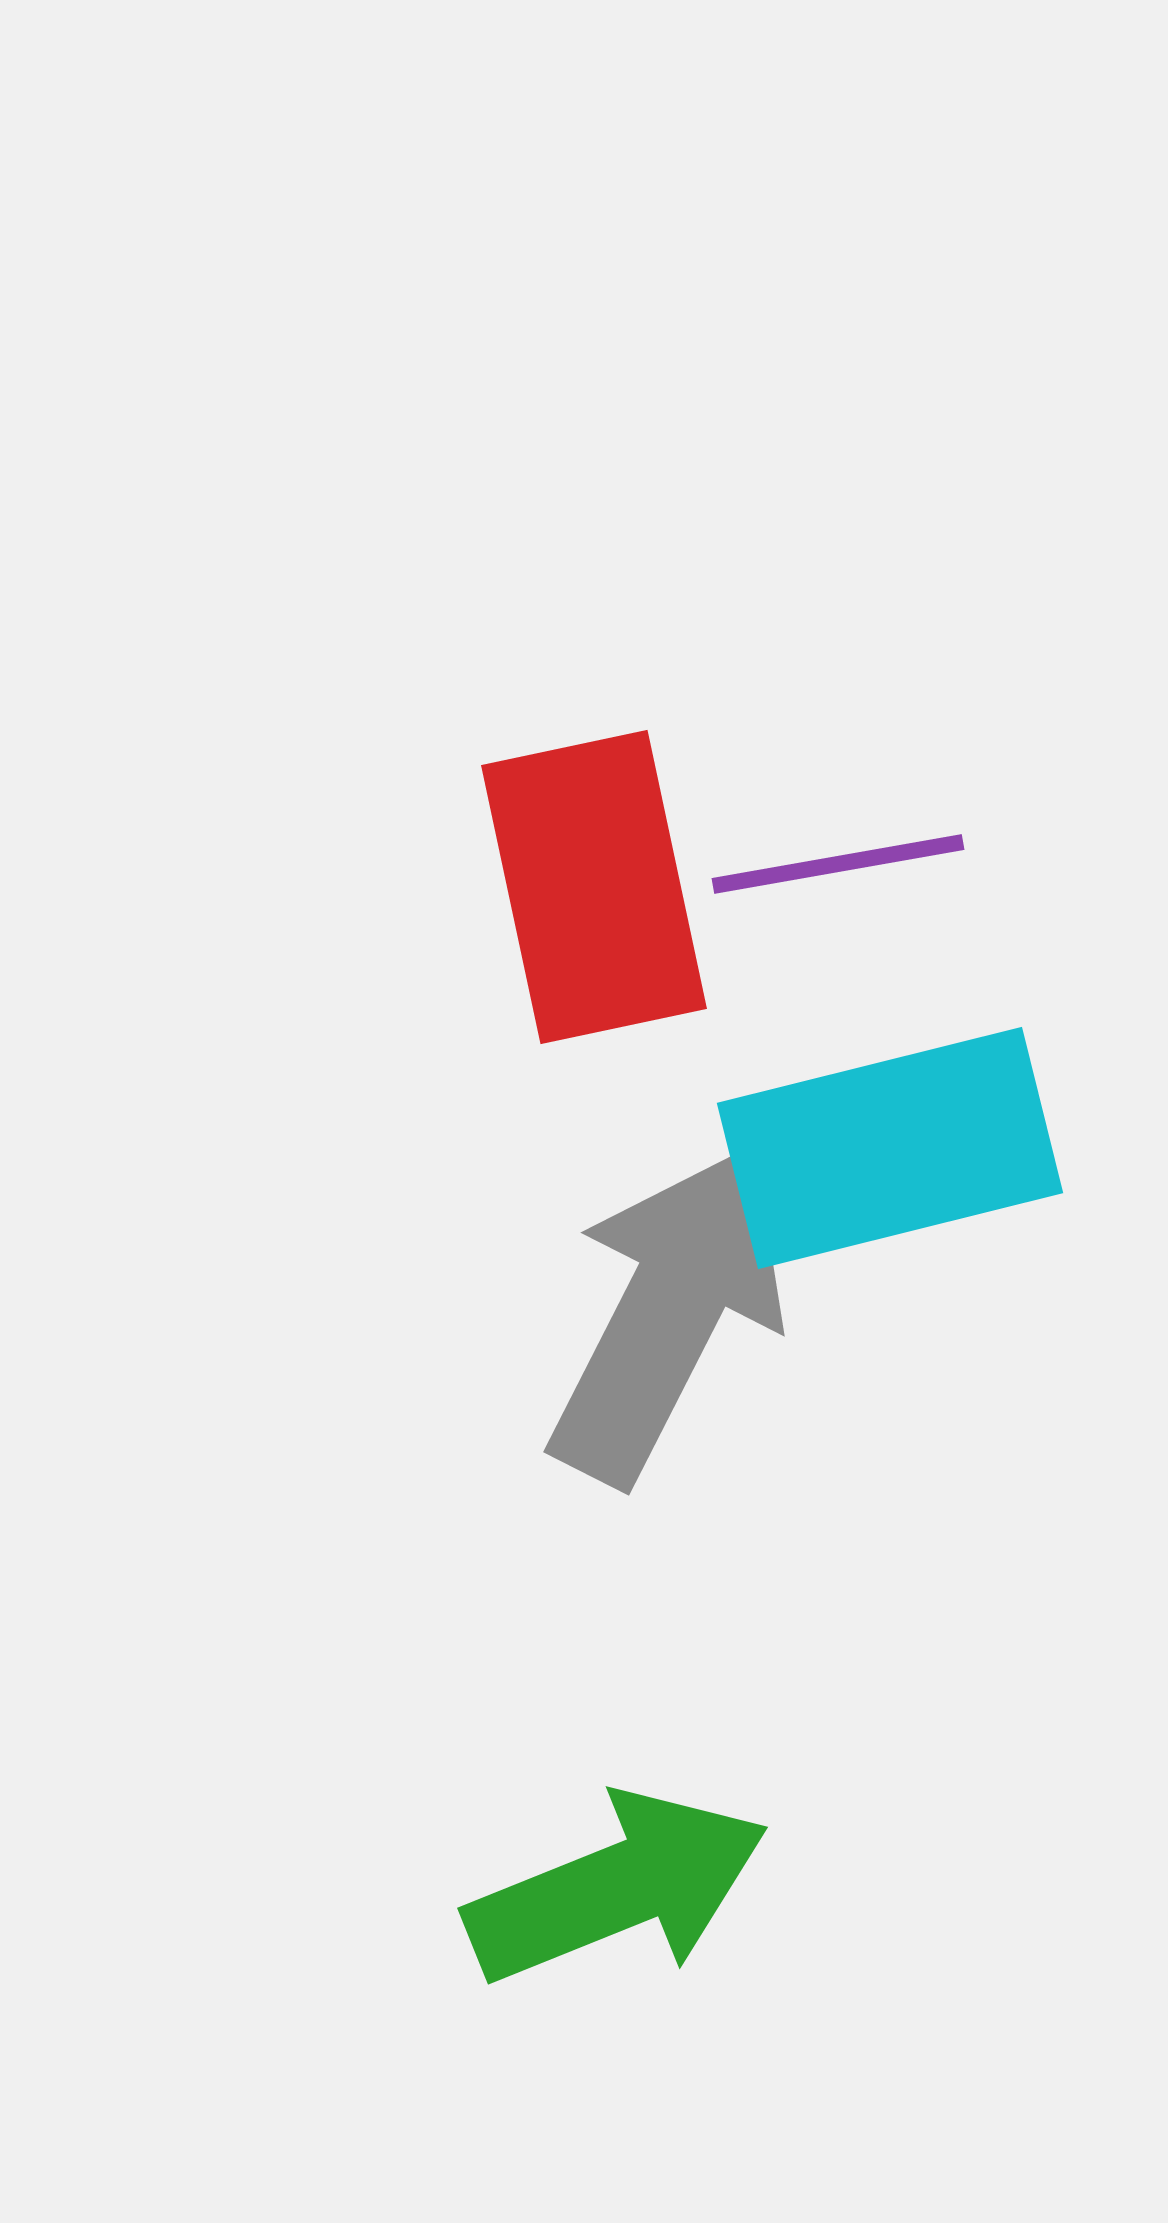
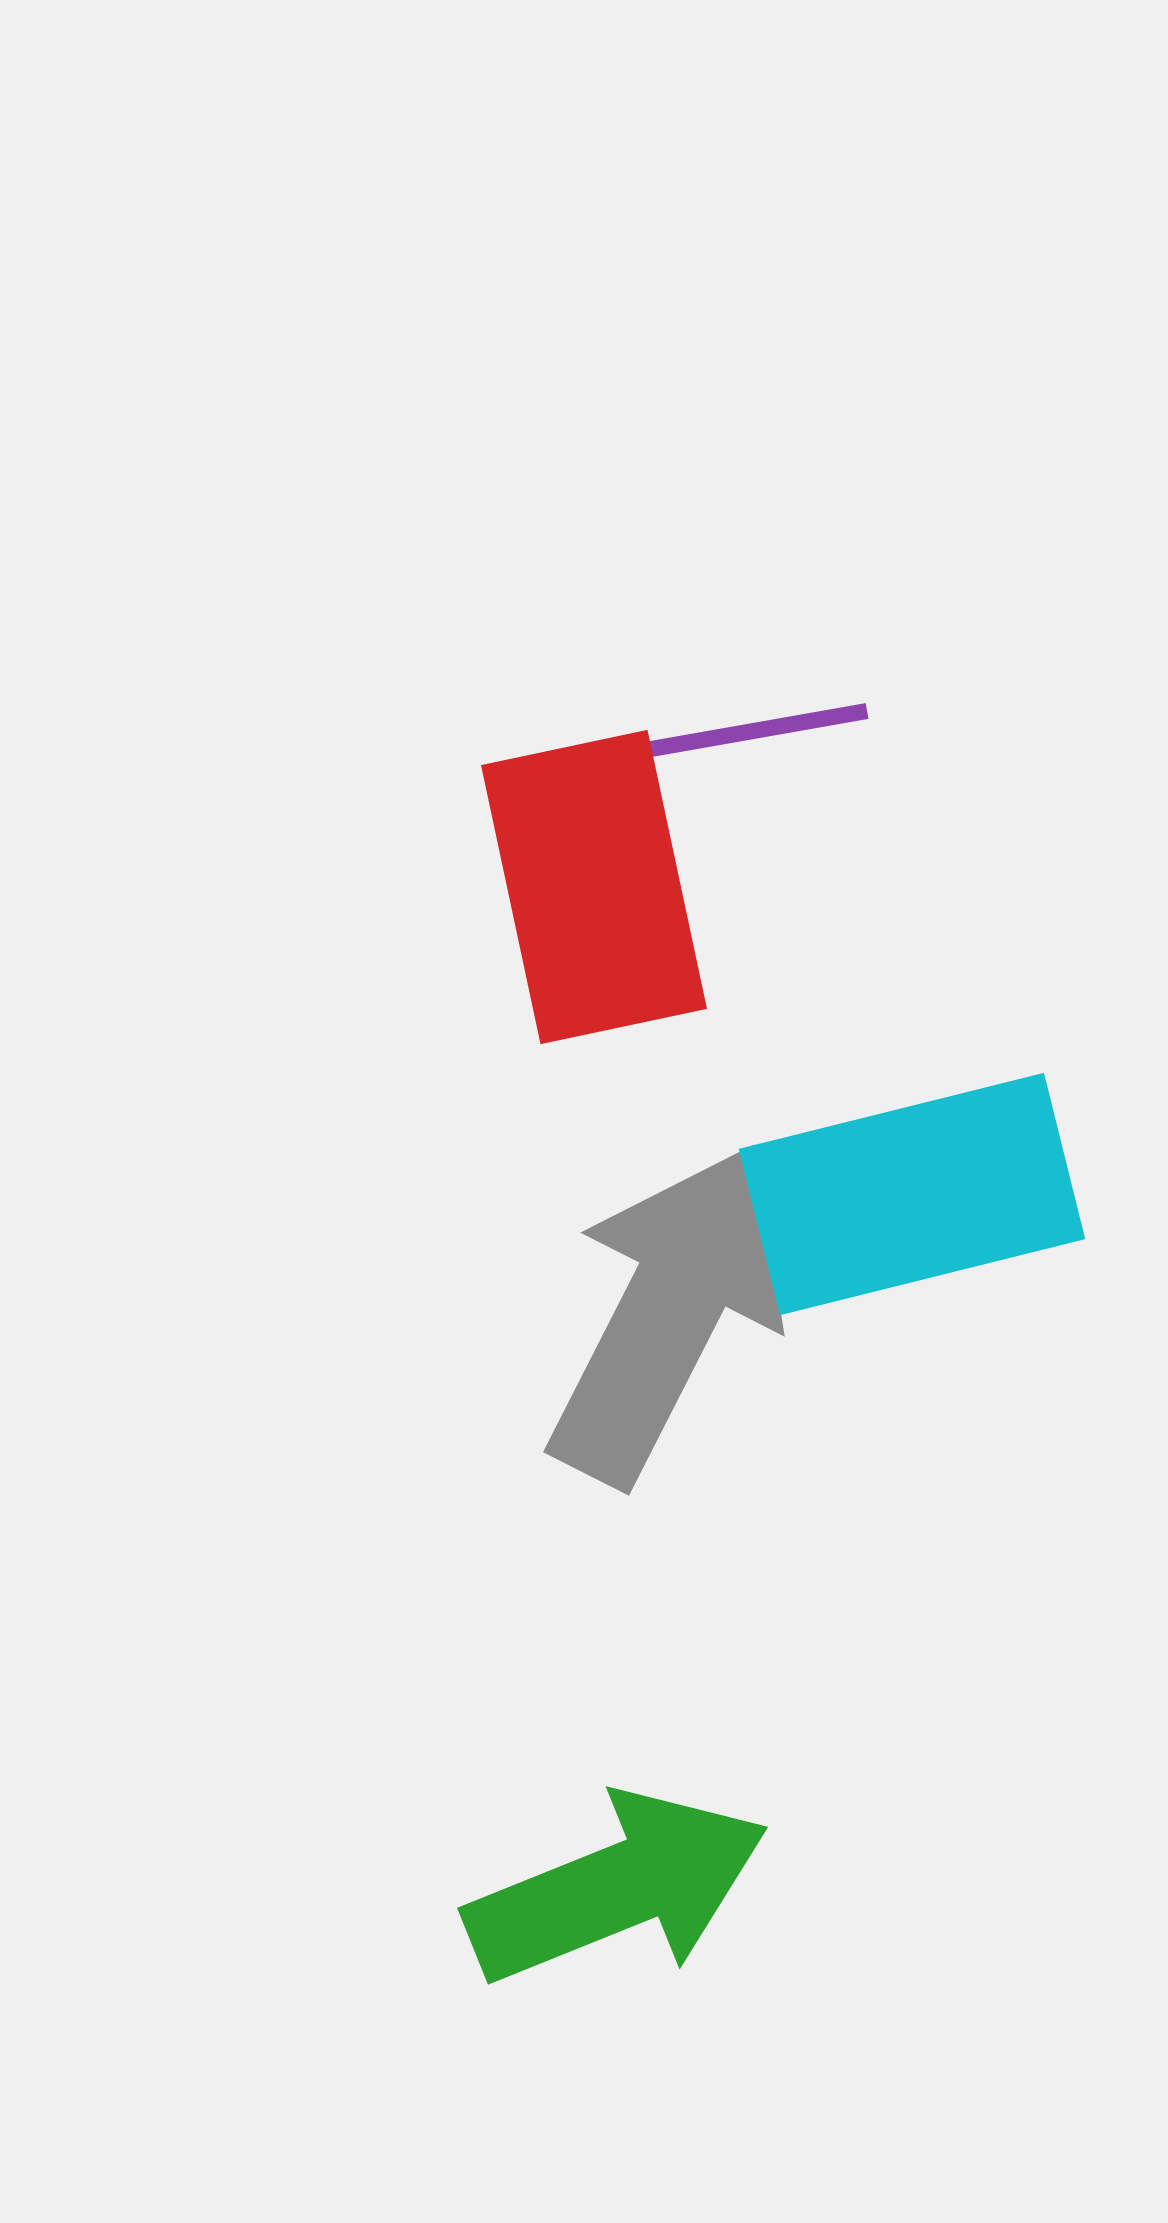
purple line: moved 96 px left, 131 px up
cyan rectangle: moved 22 px right, 46 px down
